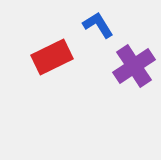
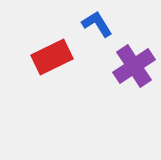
blue L-shape: moved 1 px left, 1 px up
